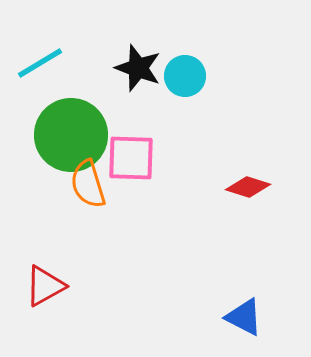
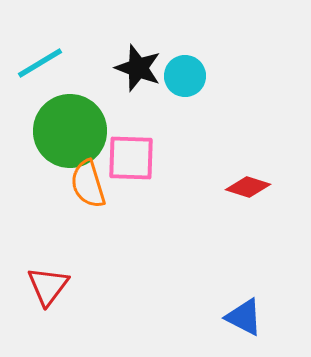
green circle: moved 1 px left, 4 px up
red triangle: moved 3 px right; rotated 24 degrees counterclockwise
